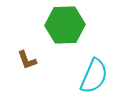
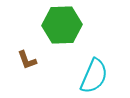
green hexagon: moved 3 px left
